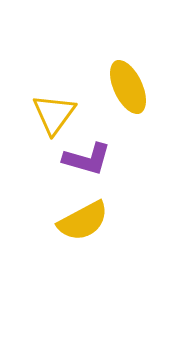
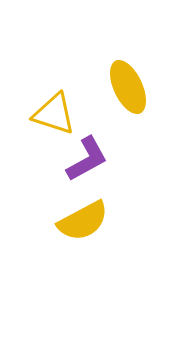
yellow triangle: rotated 48 degrees counterclockwise
purple L-shape: rotated 45 degrees counterclockwise
